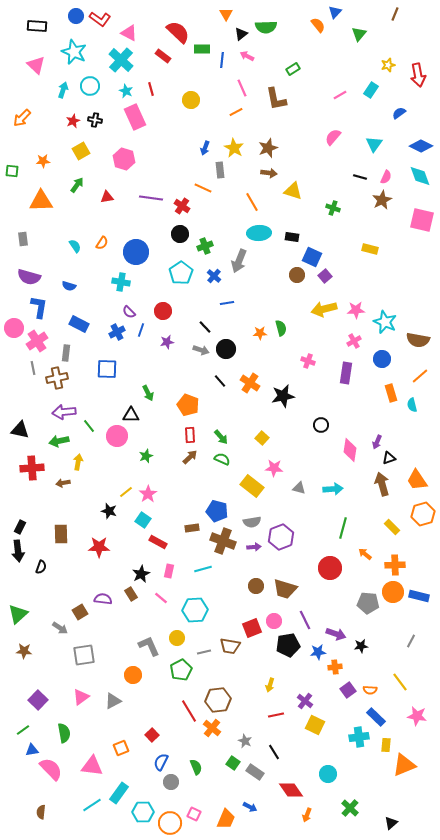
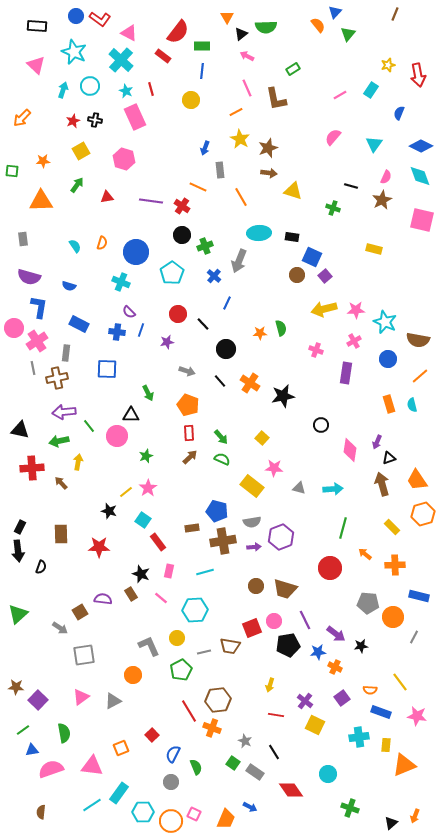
orange triangle at (226, 14): moved 1 px right, 3 px down
red semicircle at (178, 32): rotated 85 degrees clockwise
green triangle at (359, 34): moved 11 px left
green rectangle at (202, 49): moved 3 px up
blue line at (222, 60): moved 20 px left, 11 px down
pink line at (242, 88): moved 5 px right
blue semicircle at (399, 113): rotated 32 degrees counterclockwise
yellow star at (234, 148): moved 6 px right, 9 px up
black line at (360, 177): moved 9 px left, 9 px down
orange line at (203, 188): moved 5 px left, 1 px up
purple line at (151, 198): moved 3 px down
orange line at (252, 202): moved 11 px left, 5 px up
black circle at (180, 234): moved 2 px right, 1 px down
orange semicircle at (102, 243): rotated 16 degrees counterclockwise
yellow rectangle at (370, 249): moved 4 px right
cyan pentagon at (181, 273): moved 9 px left
cyan cross at (121, 282): rotated 12 degrees clockwise
blue line at (227, 303): rotated 56 degrees counterclockwise
red circle at (163, 311): moved 15 px right, 3 px down
black line at (205, 327): moved 2 px left, 3 px up
blue cross at (117, 332): rotated 35 degrees clockwise
gray arrow at (201, 350): moved 14 px left, 21 px down
blue circle at (382, 359): moved 6 px right
pink cross at (308, 361): moved 8 px right, 11 px up
orange rectangle at (391, 393): moved 2 px left, 11 px down
red rectangle at (190, 435): moved 1 px left, 2 px up
brown arrow at (63, 483): moved 2 px left; rotated 56 degrees clockwise
pink star at (148, 494): moved 6 px up
brown cross at (223, 541): rotated 30 degrees counterclockwise
red rectangle at (158, 542): rotated 24 degrees clockwise
cyan line at (203, 569): moved 2 px right, 3 px down
black star at (141, 574): rotated 24 degrees counterclockwise
orange circle at (393, 592): moved 25 px down
purple arrow at (336, 634): rotated 18 degrees clockwise
gray line at (411, 641): moved 3 px right, 4 px up
brown star at (24, 651): moved 8 px left, 36 px down
orange cross at (335, 667): rotated 32 degrees clockwise
purple square at (348, 690): moved 6 px left, 8 px down
red line at (276, 715): rotated 21 degrees clockwise
blue rectangle at (376, 717): moved 5 px right, 5 px up; rotated 24 degrees counterclockwise
orange cross at (212, 728): rotated 18 degrees counterclockwise
blue semicircle at (161, 762): moved 12 px right, 8 px up
pink semicircle at (51, 769): rotated 65 degrees counterclockwise
green cross at (350, 808): rotated 24 degrees counterclockwise
orange arrow at (307, 815): moved 108 px right, 1 px down
orange circle at (170, 823): moved 1 px right, 2 px up
